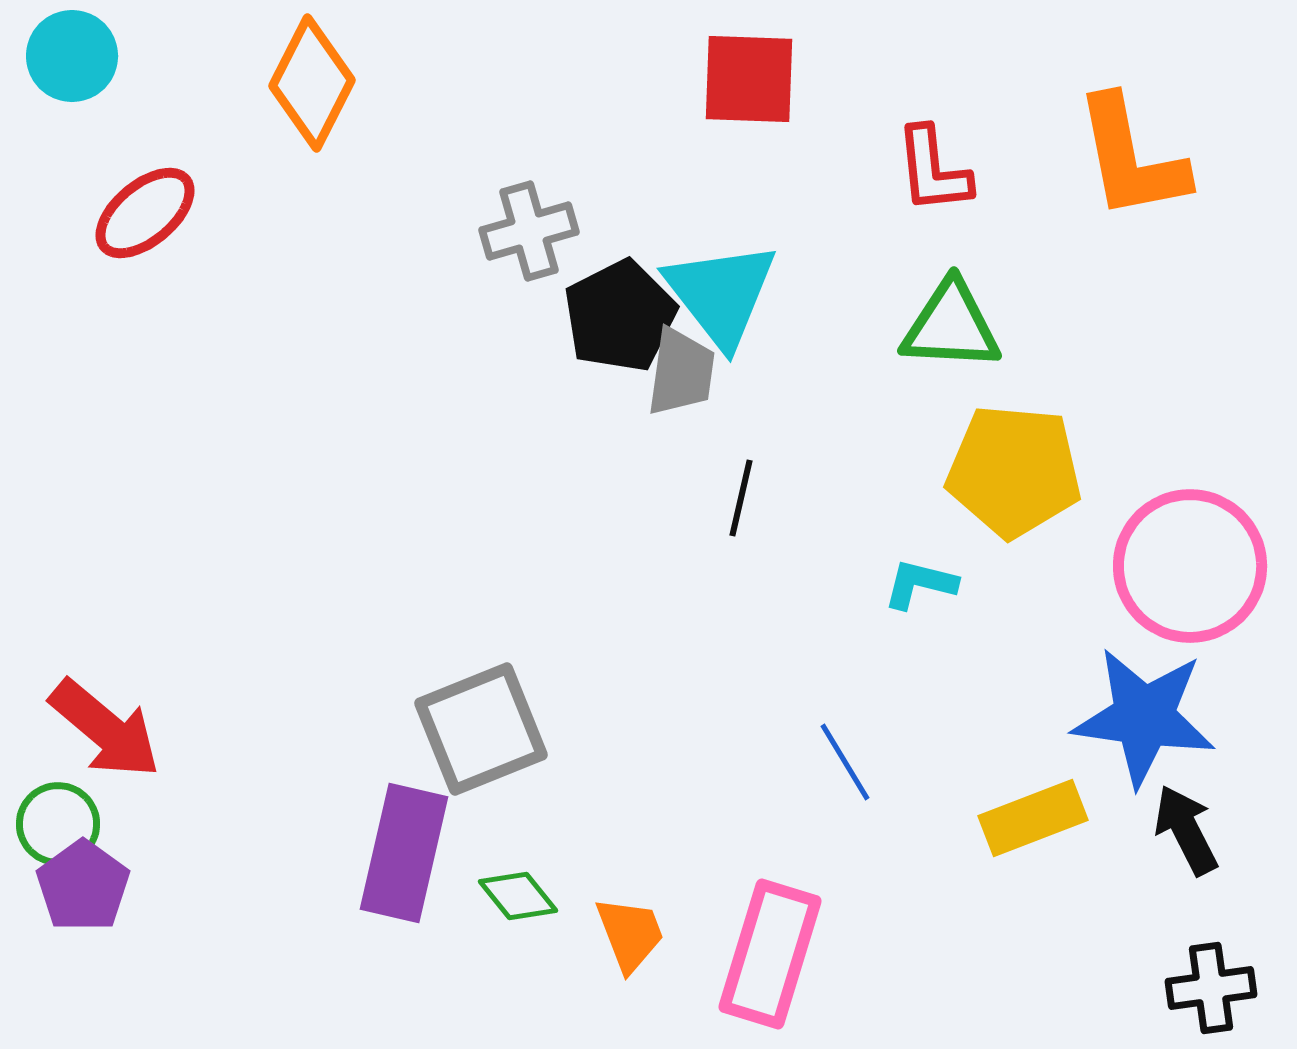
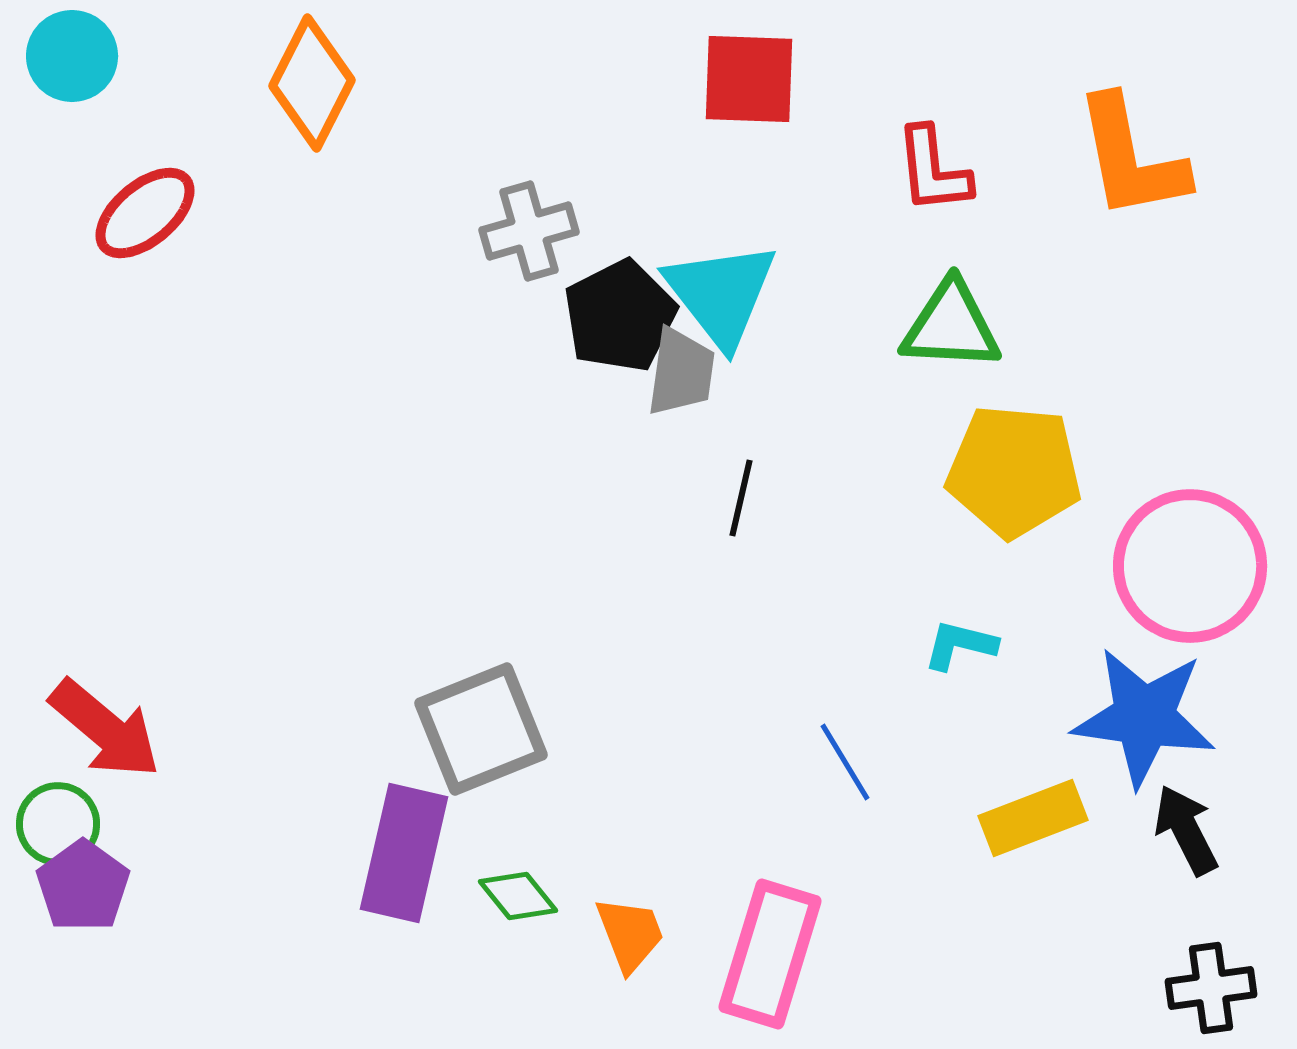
cyan L-shape: moved 40 px right, 61 px down
